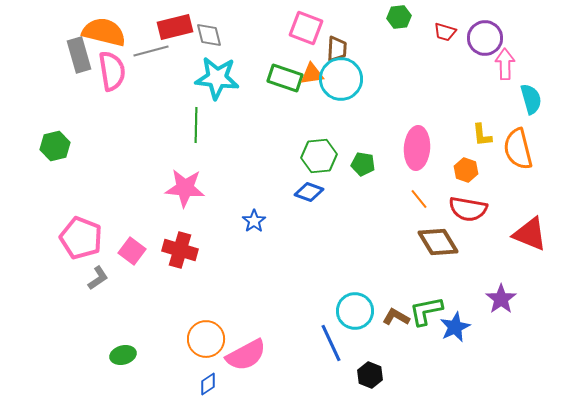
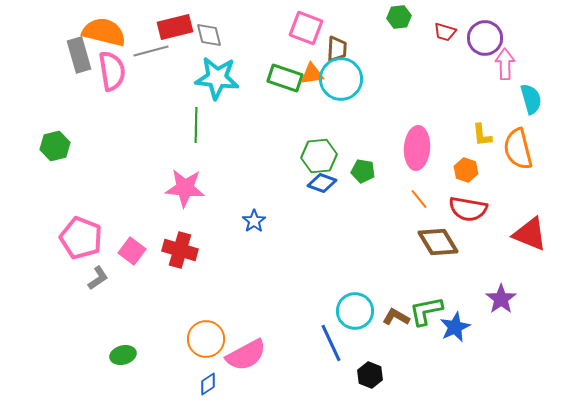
green pentagon at (363, 164): moved 7 px down
blue diamond at (309, 192): moved 13 px right, 9 px up
